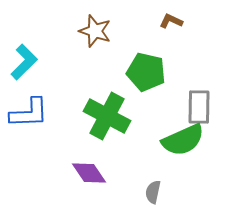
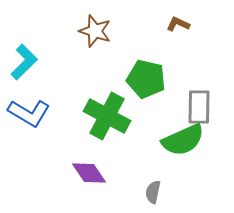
brown L-shape: moved 7 px right, 3 px down
green pentagon: moved 7 px down
blue L-shape: rotated 33 degrees clockwise
